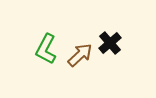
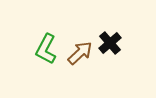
brown arrow: moved 2 px up
